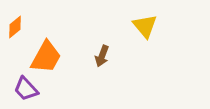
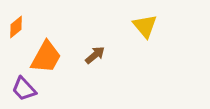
orange diamond: moved 1 px right
brown arrow: moved 7 px left, 1 px up; rotated 150 degrees counterclockwise
purple trapezoid: moved 2 px left
